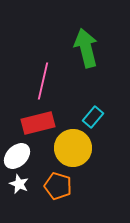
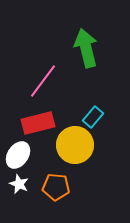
pink line: rotated 24 degrees clockwise
yellow circle: moved 2 px right, 3 px up
white ellipse: moved 1 px right, 1 px up; rotated 12 degrees counterclockwise
orange pentagon: moved 2 px left, 1 px down; rotated 12 degrees counterclockwise
